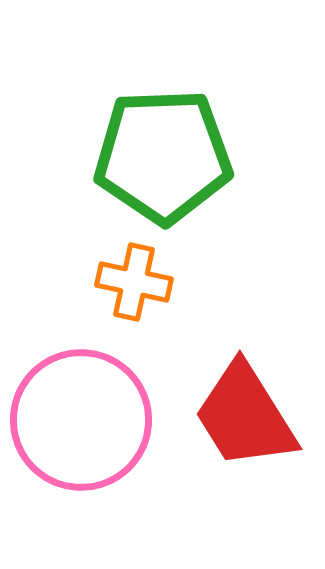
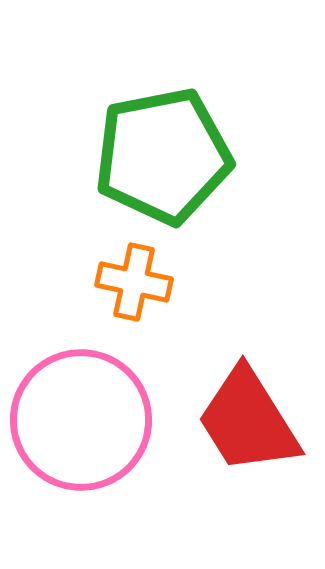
green pentagon: rotated 9 degrees counterclockwise
red trapezoid: moved 3 px right, 5 px down
